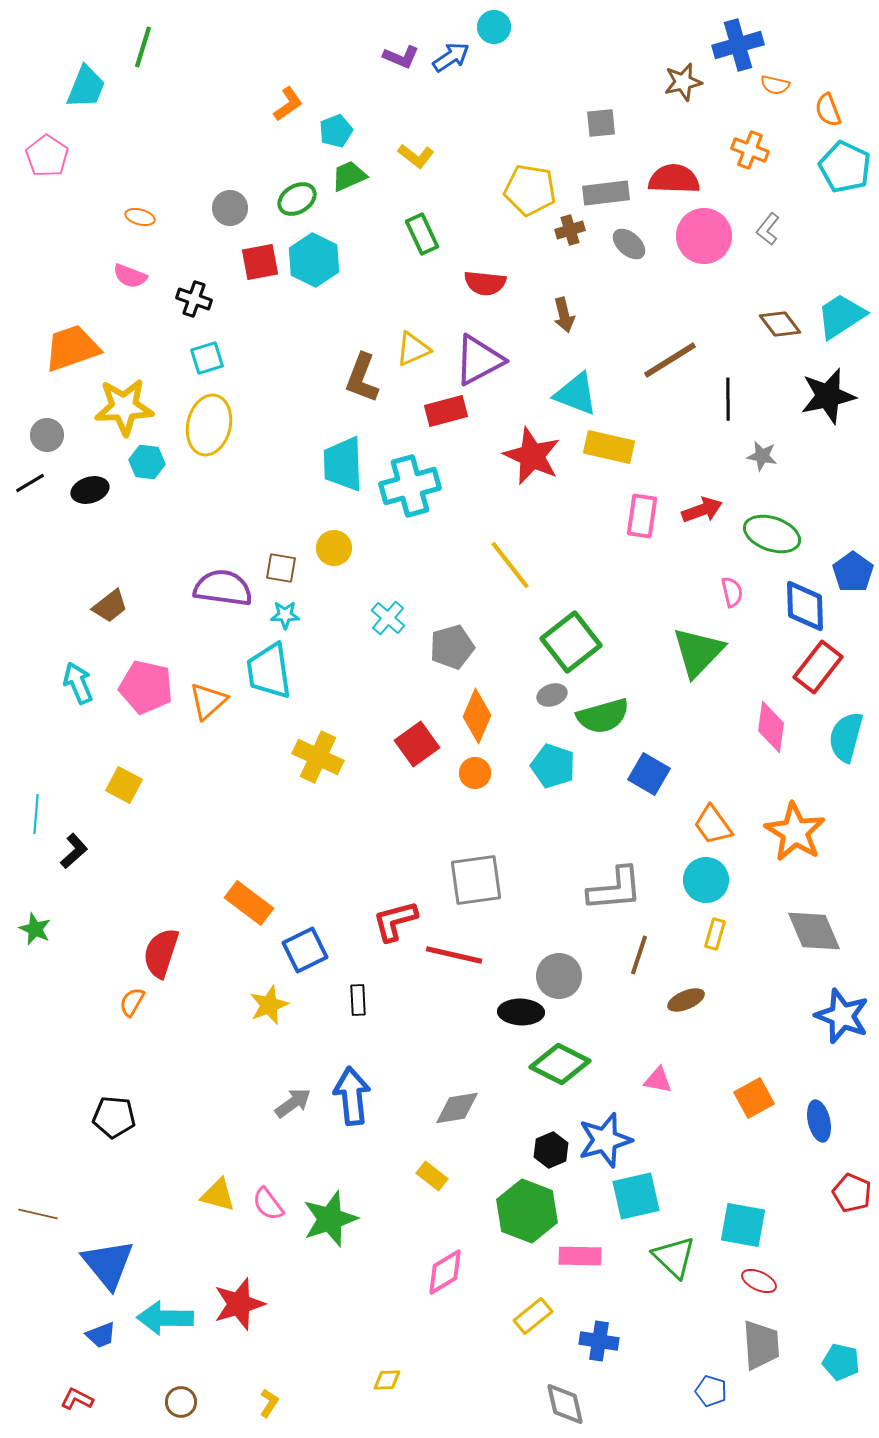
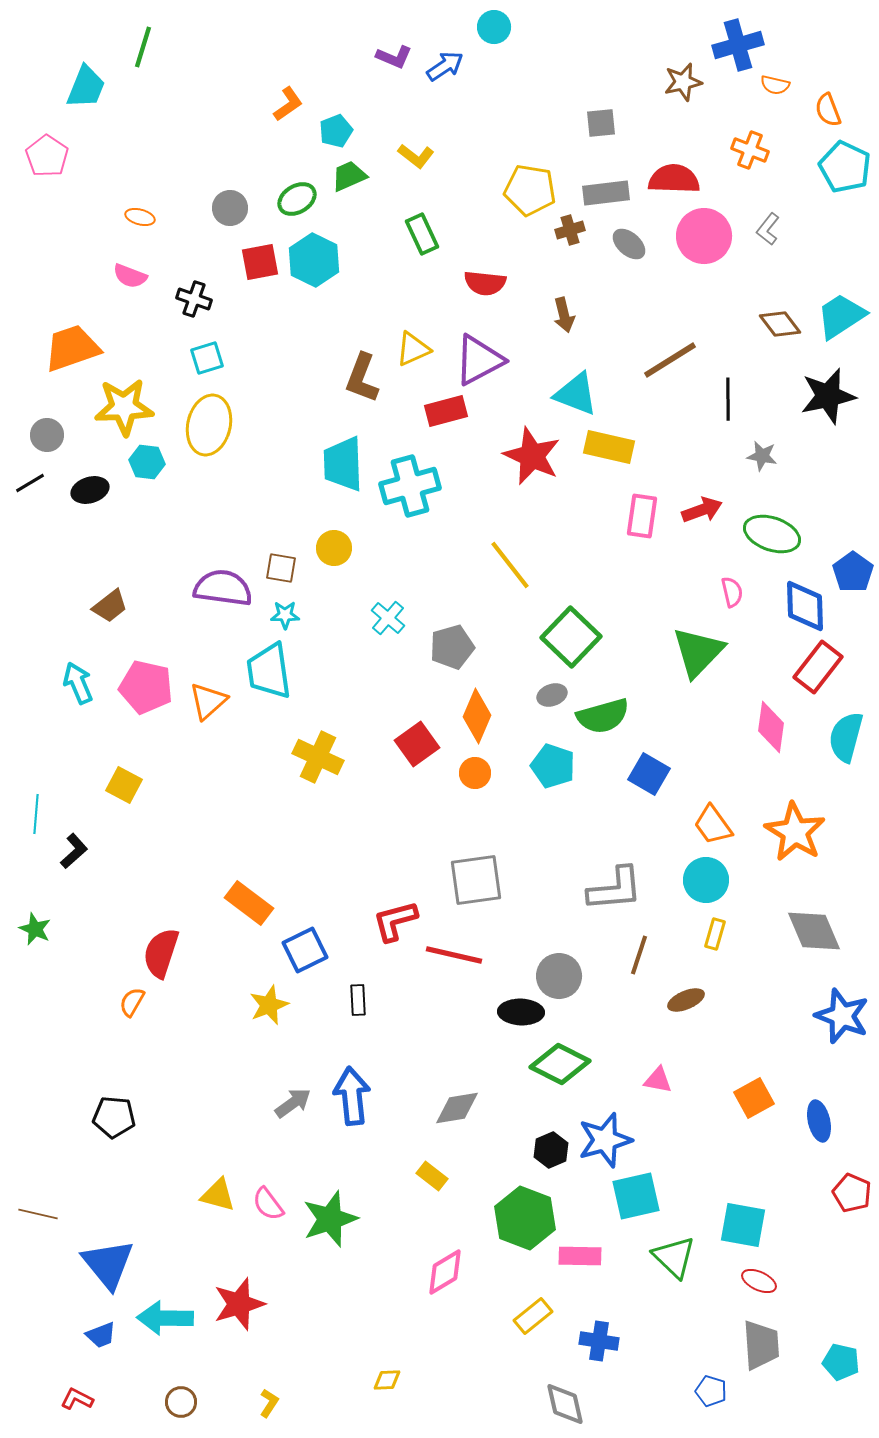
purple L-shape at (401, 57): moved 7 px left
blue arrow at (451, 57): moved 6 px left, 9 px down
green square at (571, 642): moved 5 px up; rotated 8 degrees counterclockwise
green hexagon at (527, 1211): moved 2 px left, 7 px down
